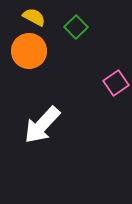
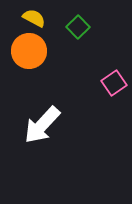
yellow semicircle: moved 1 px down
green square: moved 2 px right
pink square: moved 2 px left
